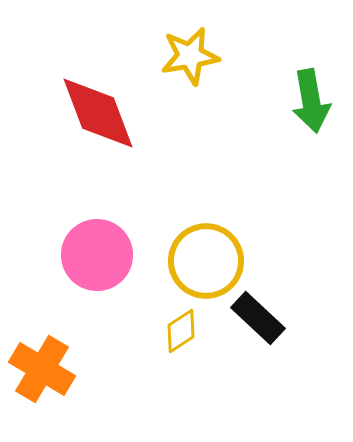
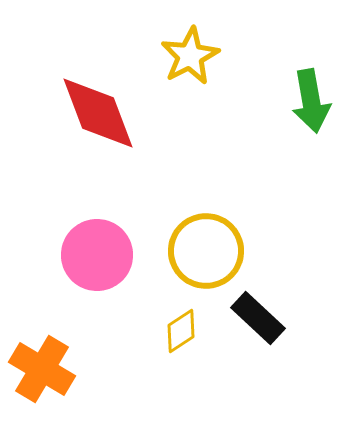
yellow star: rotated 18 degrees counterclockwise
yellow circle: moved 10 px up
